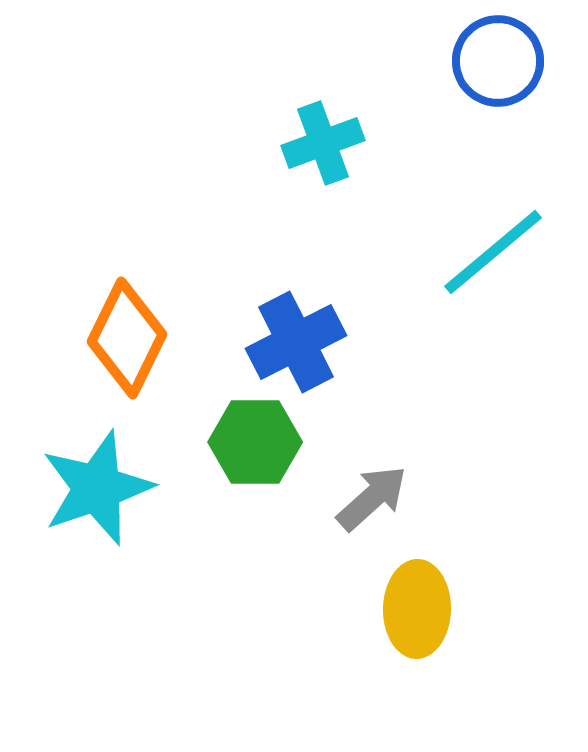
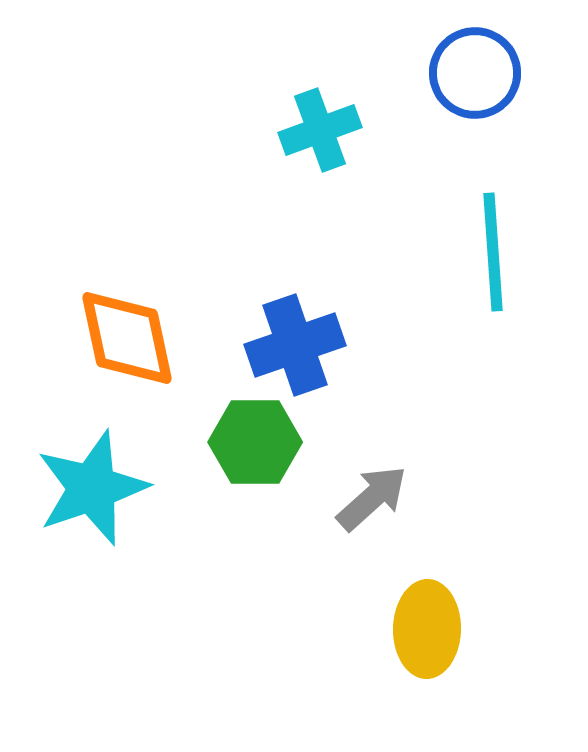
blue circle: moved 23 px left, 12 px down
cyan cross: moved 3 px left, 13 px up
cyan line: rotated 54 degrees counterclockwise
orange diamond: rotated 38 degrees counterclockwise
blue cross: moved 1 px left, 3 px down; rotated 8 degrees clockwise
cyan star: moved 5 px left
yellow ellipse: moved 10 px right, 20 px down
